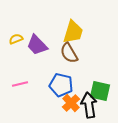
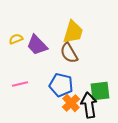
green square: rotated 20 degrees counterclockwise
